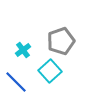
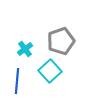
cyan cross: moved 2 px right, 1 px up
blue line: moved 1 px right, 1 px up; rotated 50 degrees clockwise
